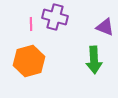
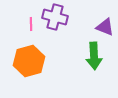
green arrow: moved 4 px up
